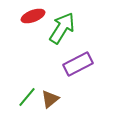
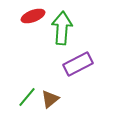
green arrow: rotated 28 degrees counterclockwise
